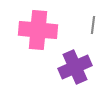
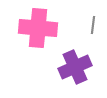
pink cross: moved 2 px up
